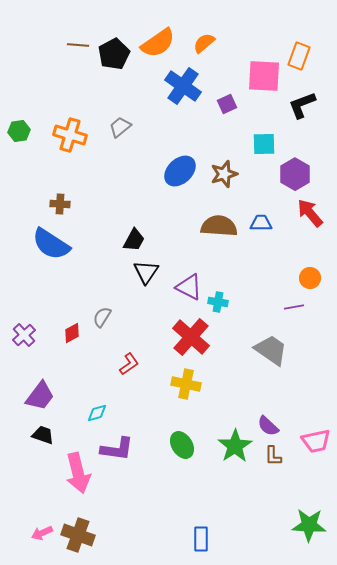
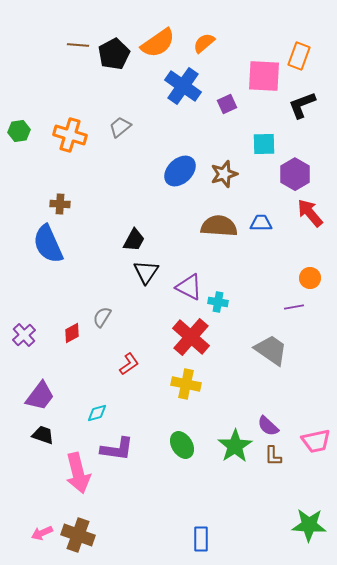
blue semicircle at (51, 244): moved 3 px left; rotated 33 degrees clockwise
